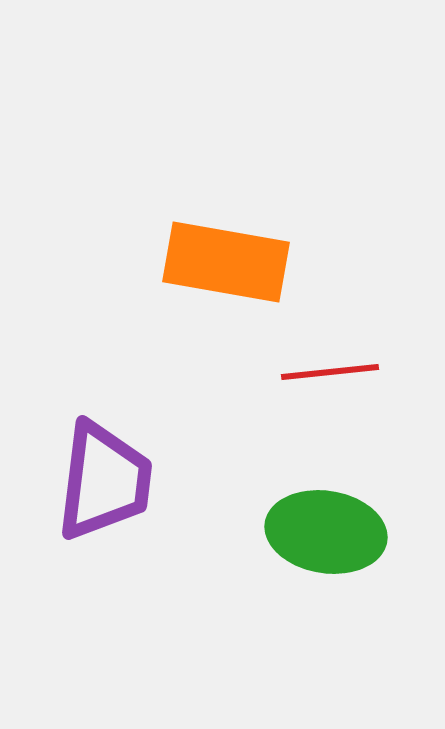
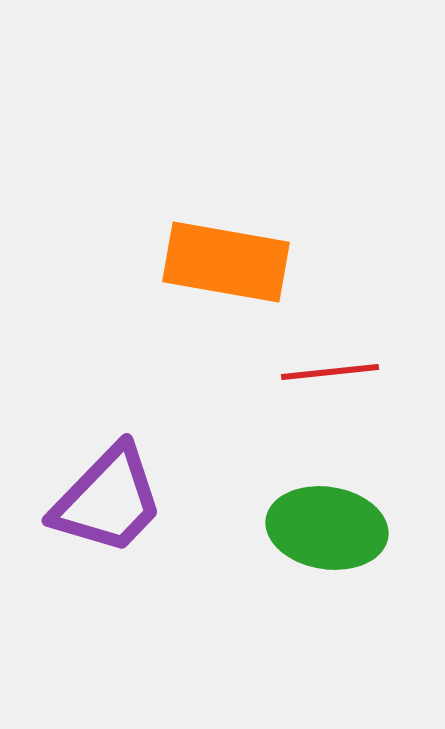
purple trapezoid: moved 4 px right, 19 px down; rotated 37 degrees clockwise
green ellipse: moved 1 px right, 4 px up
